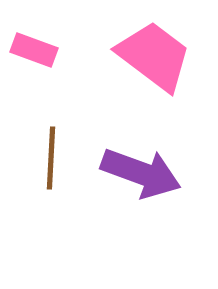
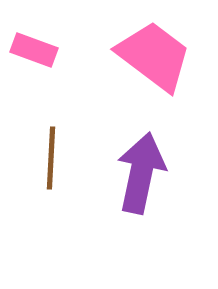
purple arrow: rotated 98 degrees counterclockwise
